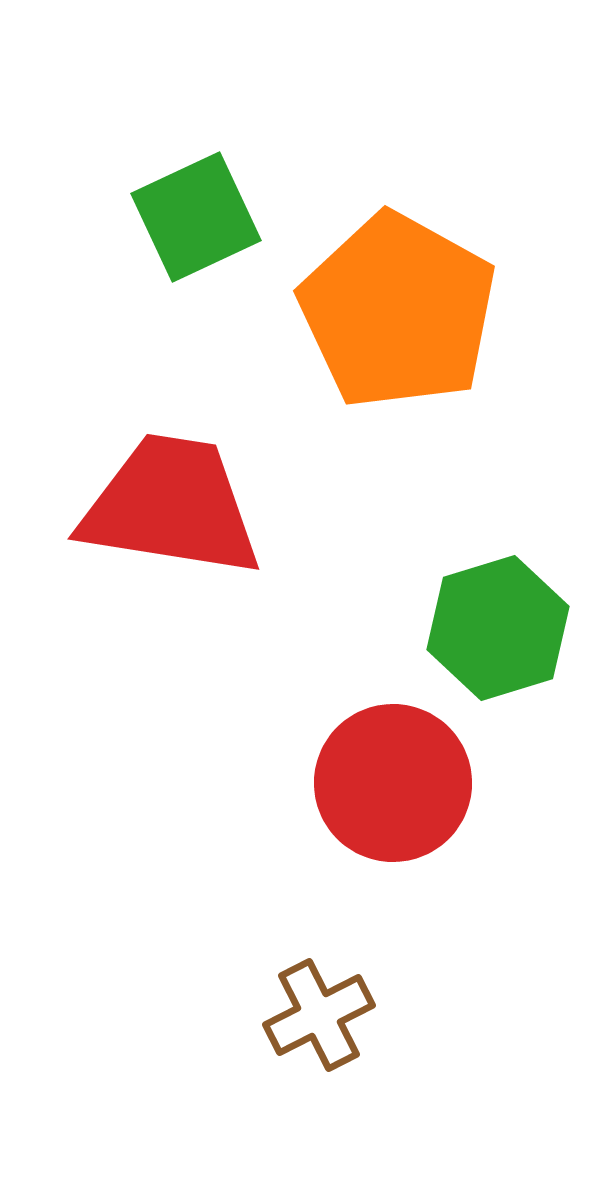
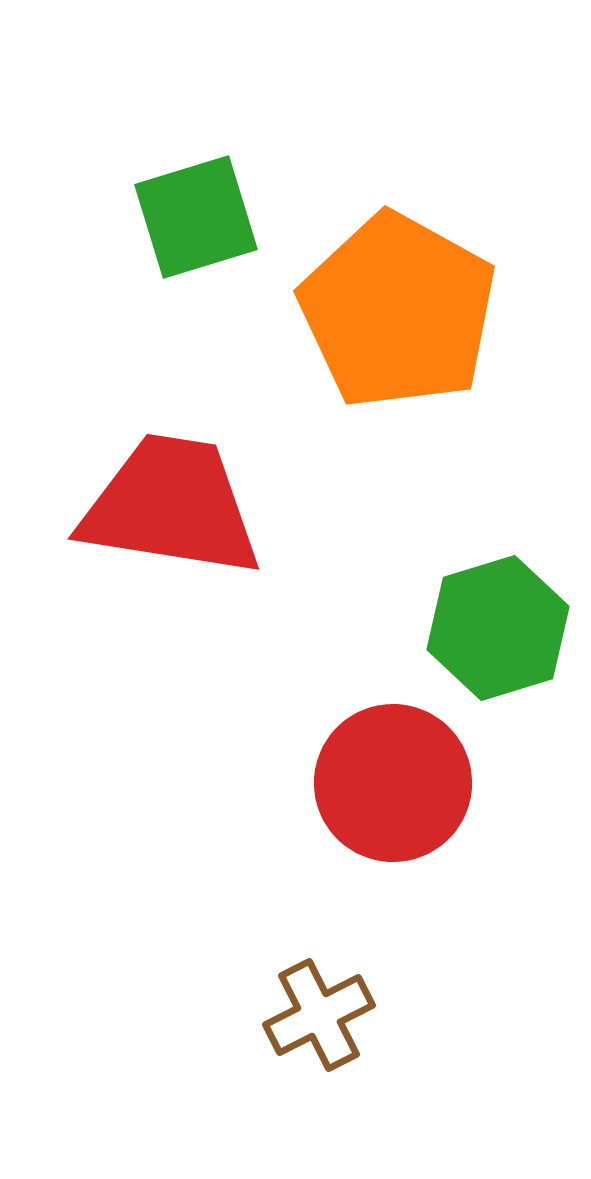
green square: rotated 8 degrees clockwise
